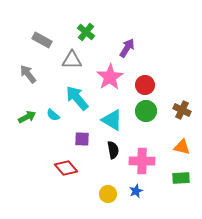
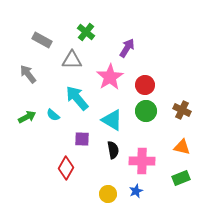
red diamond: rotated 70 degrees clockwise
green rectangle: rotated 18 degrees counterclockwise
